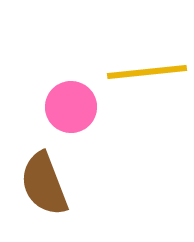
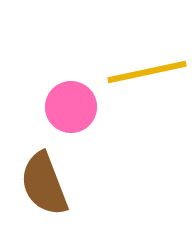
yellow line: rotated 6 degrees counterclockwise
